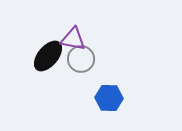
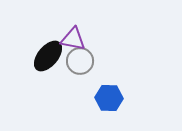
gray circle: moved 1 px left, 2 px down
